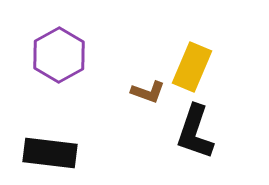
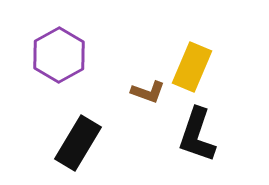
black L-shape: moved 2 px right, 3 px down
black rectangle: moved 28 px right, 10 px up; rotated 66 degrees counterclockwise
